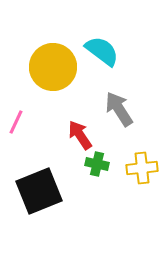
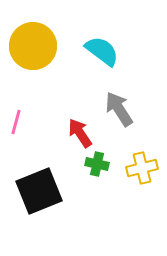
yellow circle: moved 20 px left, 21 px up
pink line: rotated 10 degrees counterclockwise
red arrow: moved 2 px up
yellow cross: rotated 8 degrees counterclockwise
